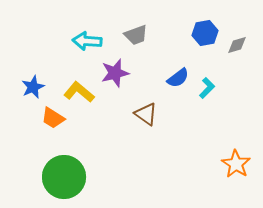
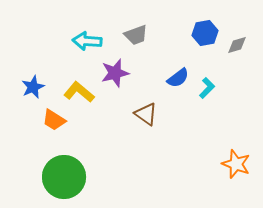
orange trapezoid: moved 1 px right, 2 px down
orange star: rotated 12 degrees counterclockwise
